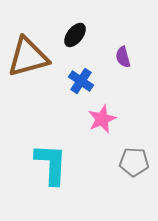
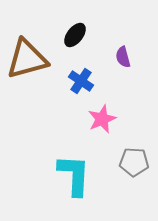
brown triangle: moved 1 px left, 2 px down
cyan L-shape: moved 23 px right, 11 px down
